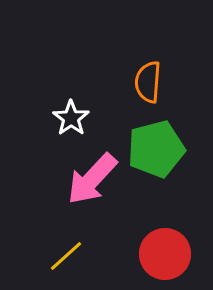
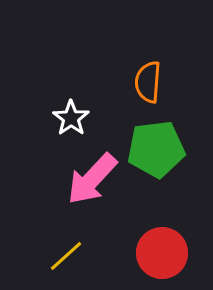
green pentagon: rotated 8 degrees clockwise
red circle: moved 3 px left, 1 px up
